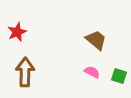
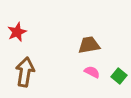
brown trapezoid: moved 7 px left, 5 px down; rotated 50 degrees counterclockwise
brown arrow: rotated 8 degrees clockwise
green square: rotated 21 degrees clockwise
